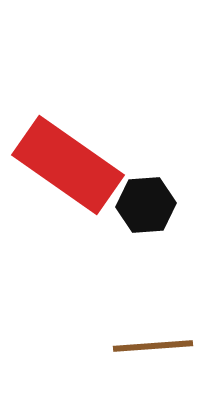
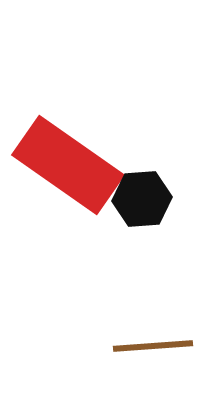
black hexagon: moved 4 px left, 6 px up
